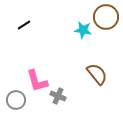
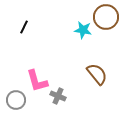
black line: moved 2 px down; rotated 32 degrees counterclockwise
